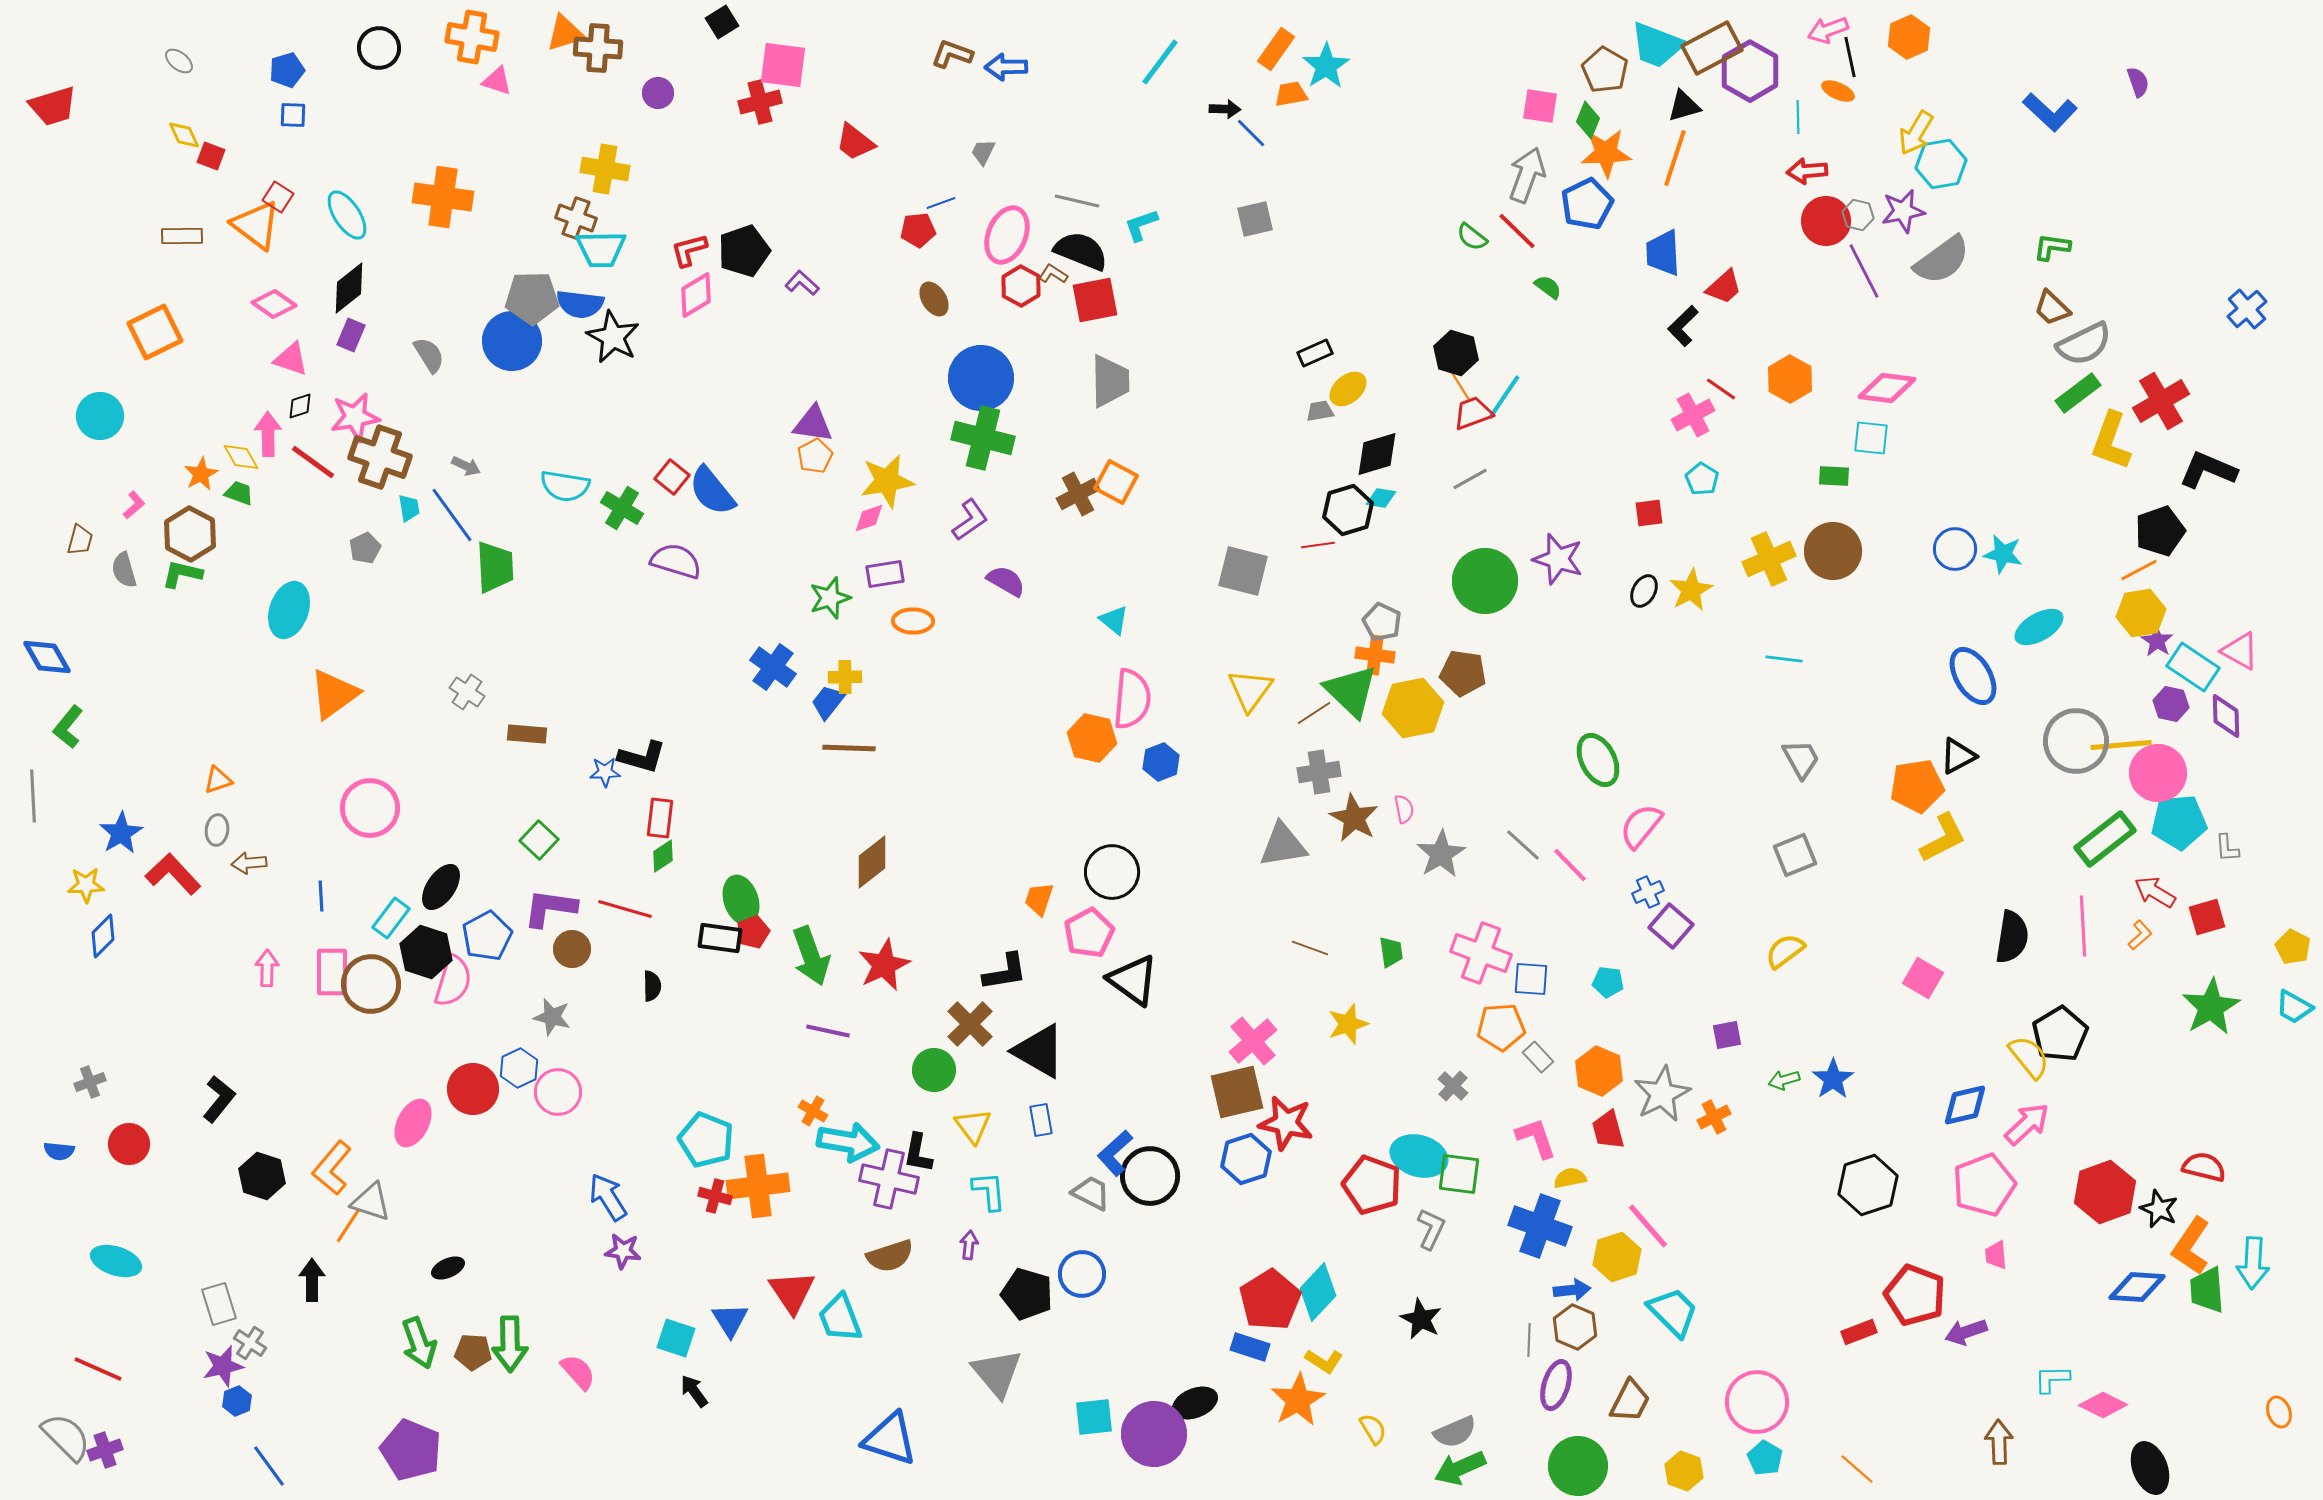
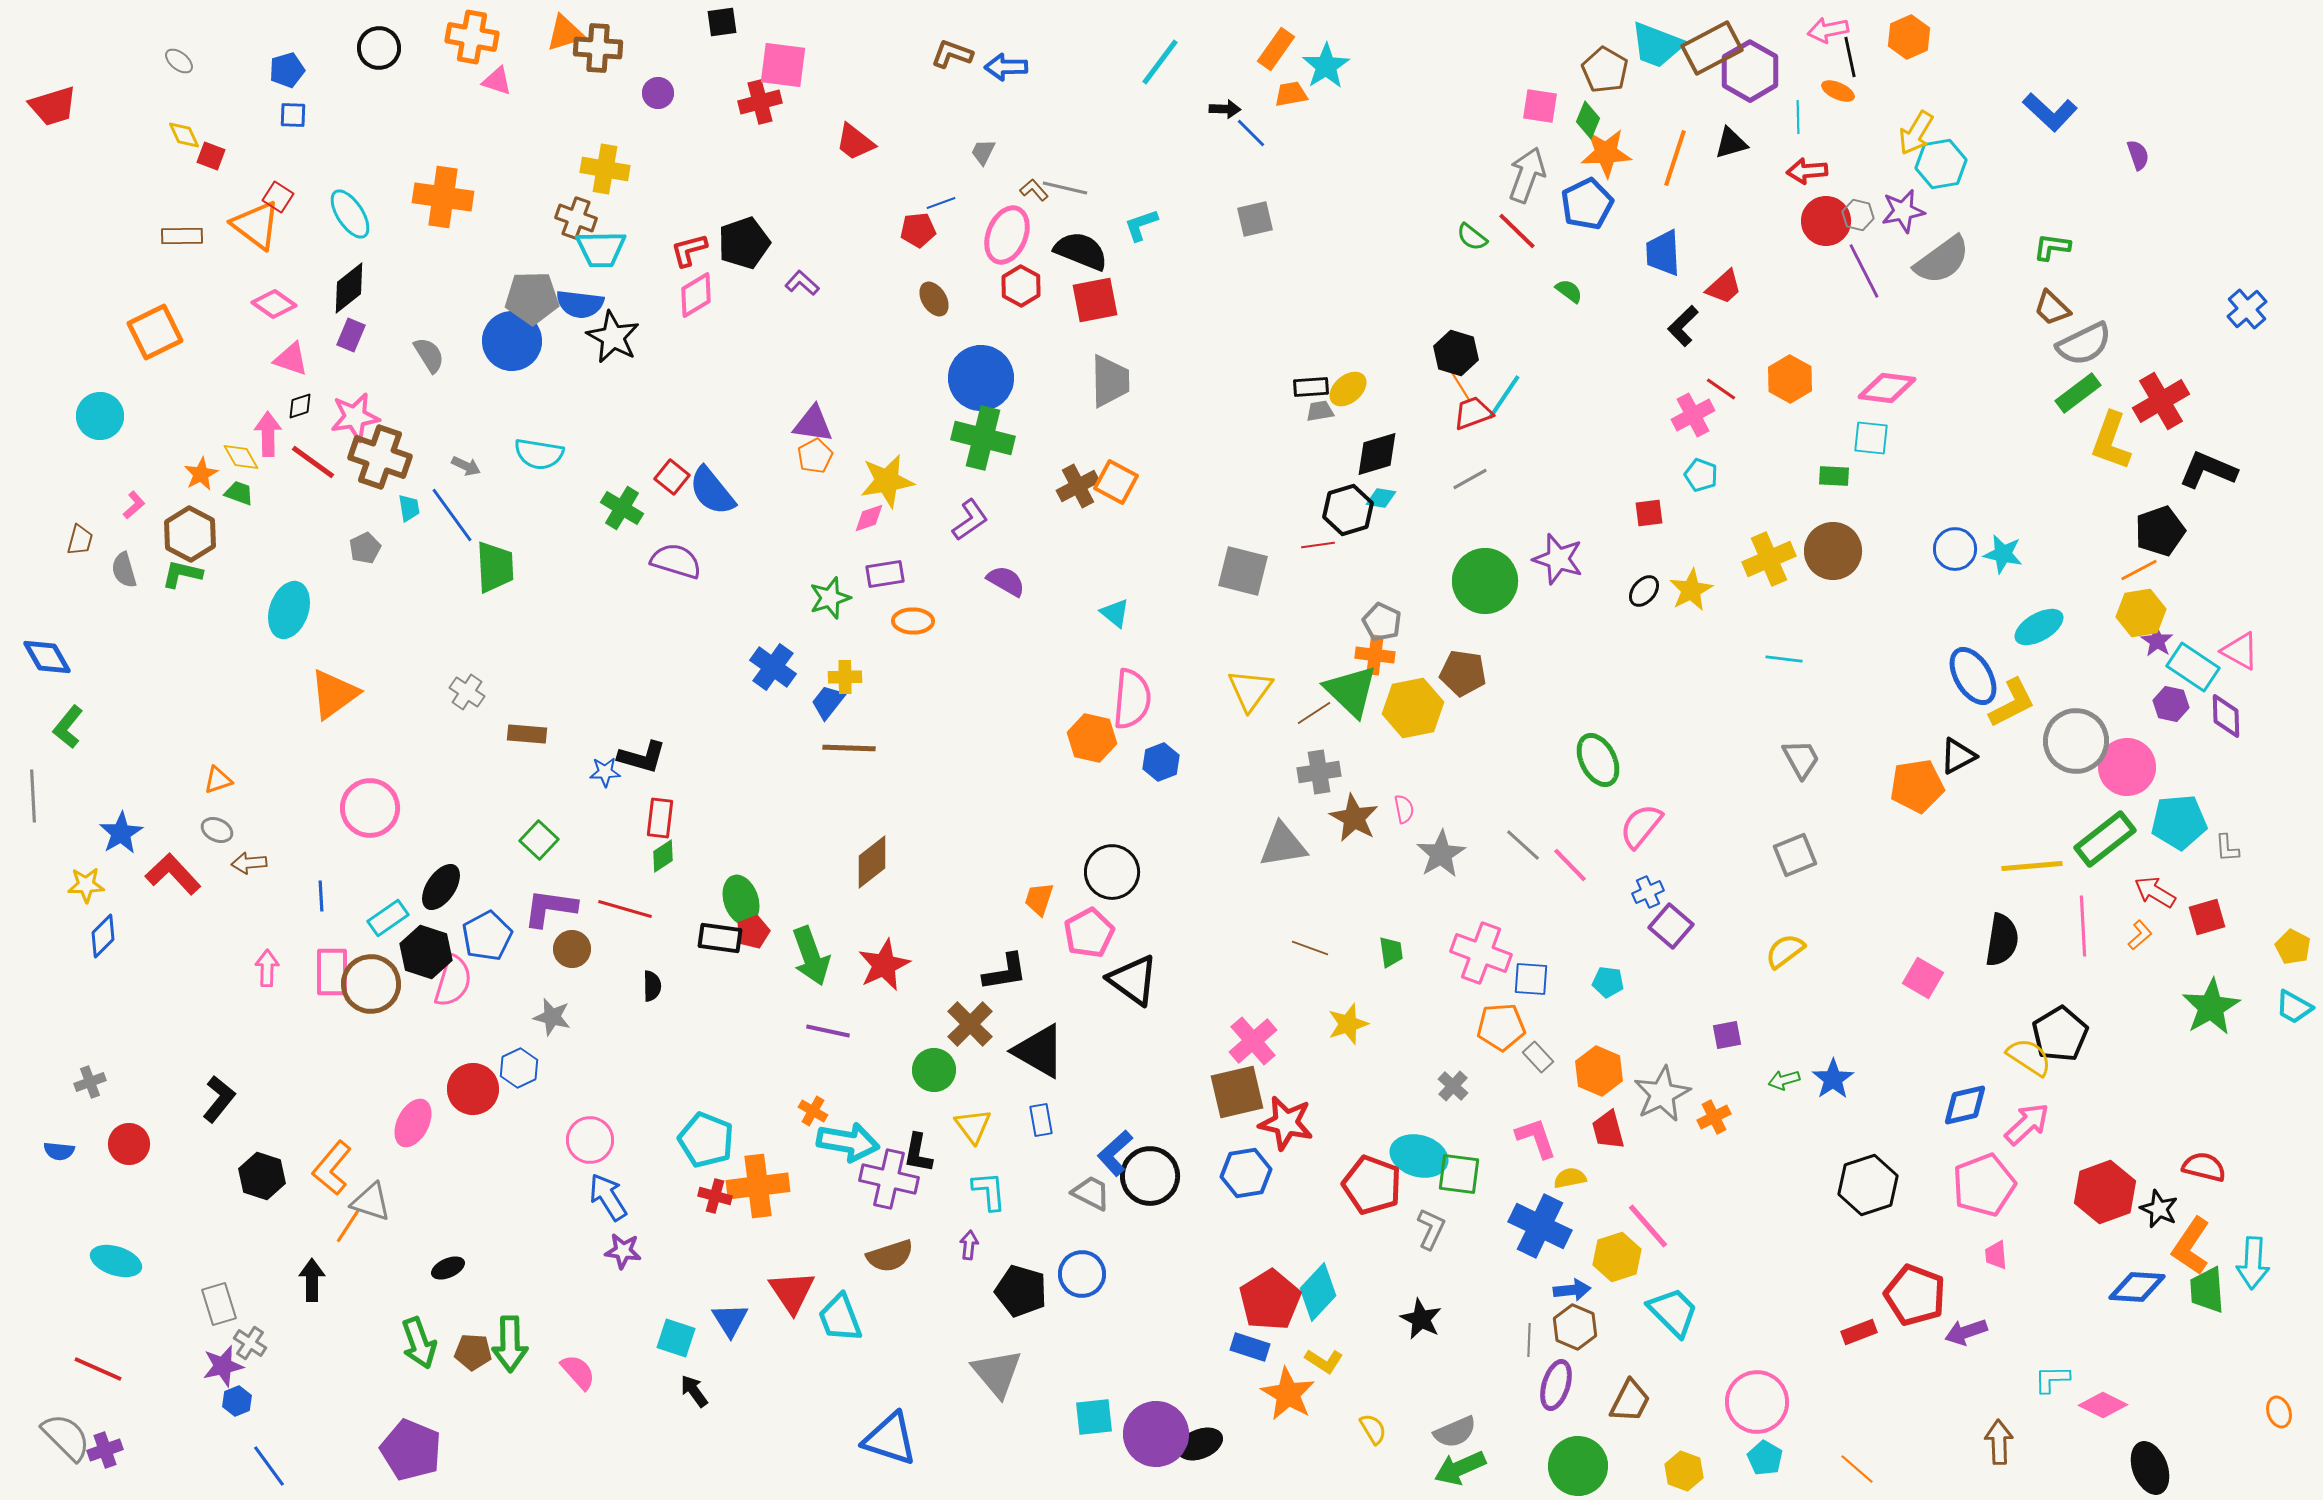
black square at (722, 22): rotated 24 degrees clockwise
pink arrow at (1828, 30): rotated 9 degrees clockwise
purple semicircle at (2138, 82): moved 73 px down
black triangle at (1684, 106): moved 47 px right, 37 px down
gray line at (1077, 201): moved 12 px left, 13 px up
cyan ellipse at (347, 215): moved 3 px right, 1 px up
black pentagon at (744, 251): moved 8 px up
brown L-shape at (1053, 274): moved 19 px left, 84 px up; rotated 16 degrees clockwise
green semicircle at (1548, 287): moved 21 px right, 4 px down
black rectangle at (1315, 353): moved 4 px left, 34 px down; rotated 20 degrees clockwise
cyan pentagon at (1702, 479): moved 1 px left, 4 px up; rotated 12 degrees counterclockwise
cyan semicircle at (565, 486): moved 26 px left, 32 px up
brown cross at (1078, 494): moved 8 px up
black ellipse at (1644, 591): rotated 12 degrees clockwise
cyan triangle at (1114, 620): moved 1 px right, 7 px up
yellow line at (2121, 745): moved 89 px left, 121 px down
pink circle at (2158, 773): moved 31 px left, 6 px up
gray ellipse at (217, 830): rotated 72 degrees counterclockwise
yellow L-shape at (1943, 838): moved 69 px right, 135 px up
cyan rectangle at (391, 918): moved 3 px left; rotated 18 degrees clockwise
black semicircle at (2012, 937): moved 10 px left, 3 px down
yellow semicircle at (2029, 1057): rotated 18 degrees counterclockwise
pink circle at (558, 1092): moved 32 px right, 48 px down
blue hexagon at (1246, 1159): moved 14 px down; rotated 9 degrees clockwise
blue cross at (1540, 1226): rotated 6 degrees clockwise
black pentagon at (1027, 1294): moved 6 px left, 3 px up
orange star at (1298, 1400): moved 10 px left, 6 px up; rotated 12 degrees counterclockwise
black ellipse at (1195, 1403): moved 5 px right, 41 px down
purple circle at (1154, 1434): moved 2 px right
